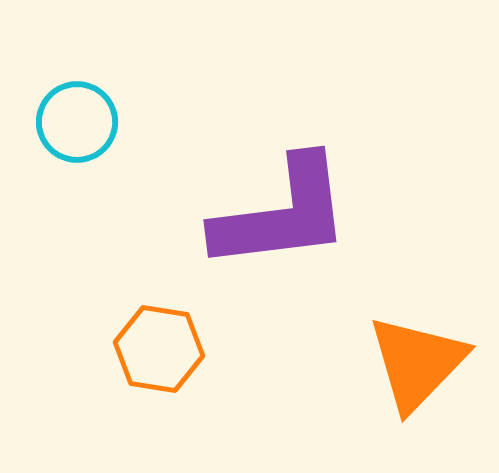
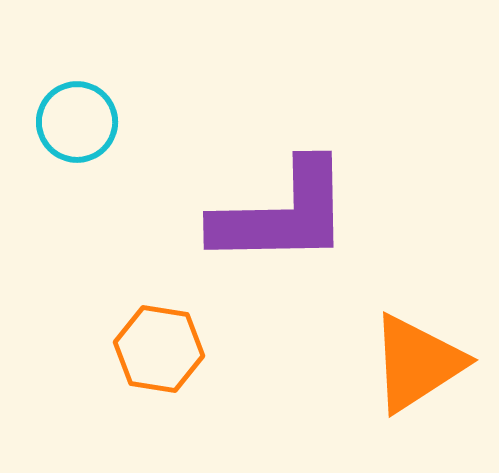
purple L-shape: rotated 6 degrees clockwise
orange triangle: rotated 13 degrees clockwise
